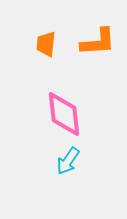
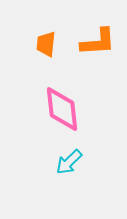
pink diamond: moved 2 px left, 5 px up
cyan arrow: moved 1 px right, 1 px down; rotated 12 degrees clockwise
